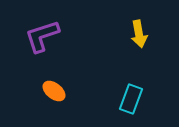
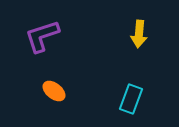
yellow arrow: rotated 16 degrees clockwise
